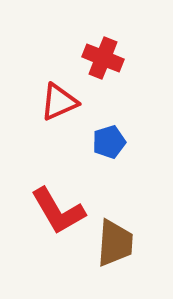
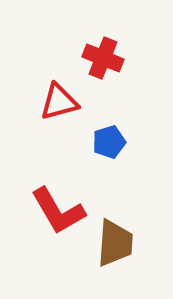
red triangle: rotated 9 degrees clockwise
